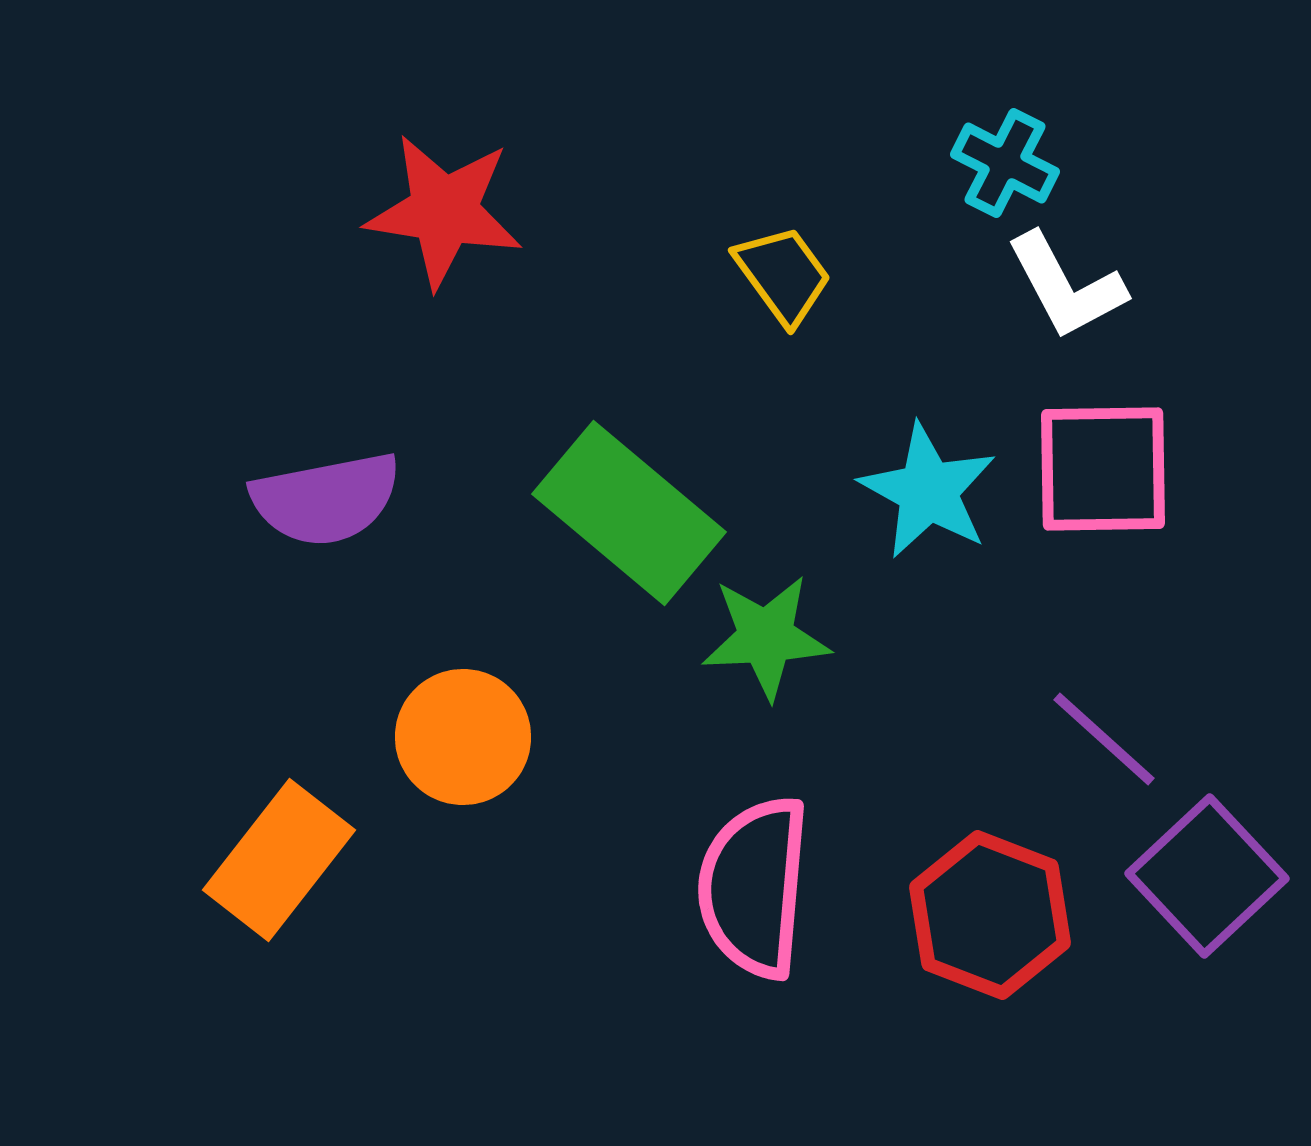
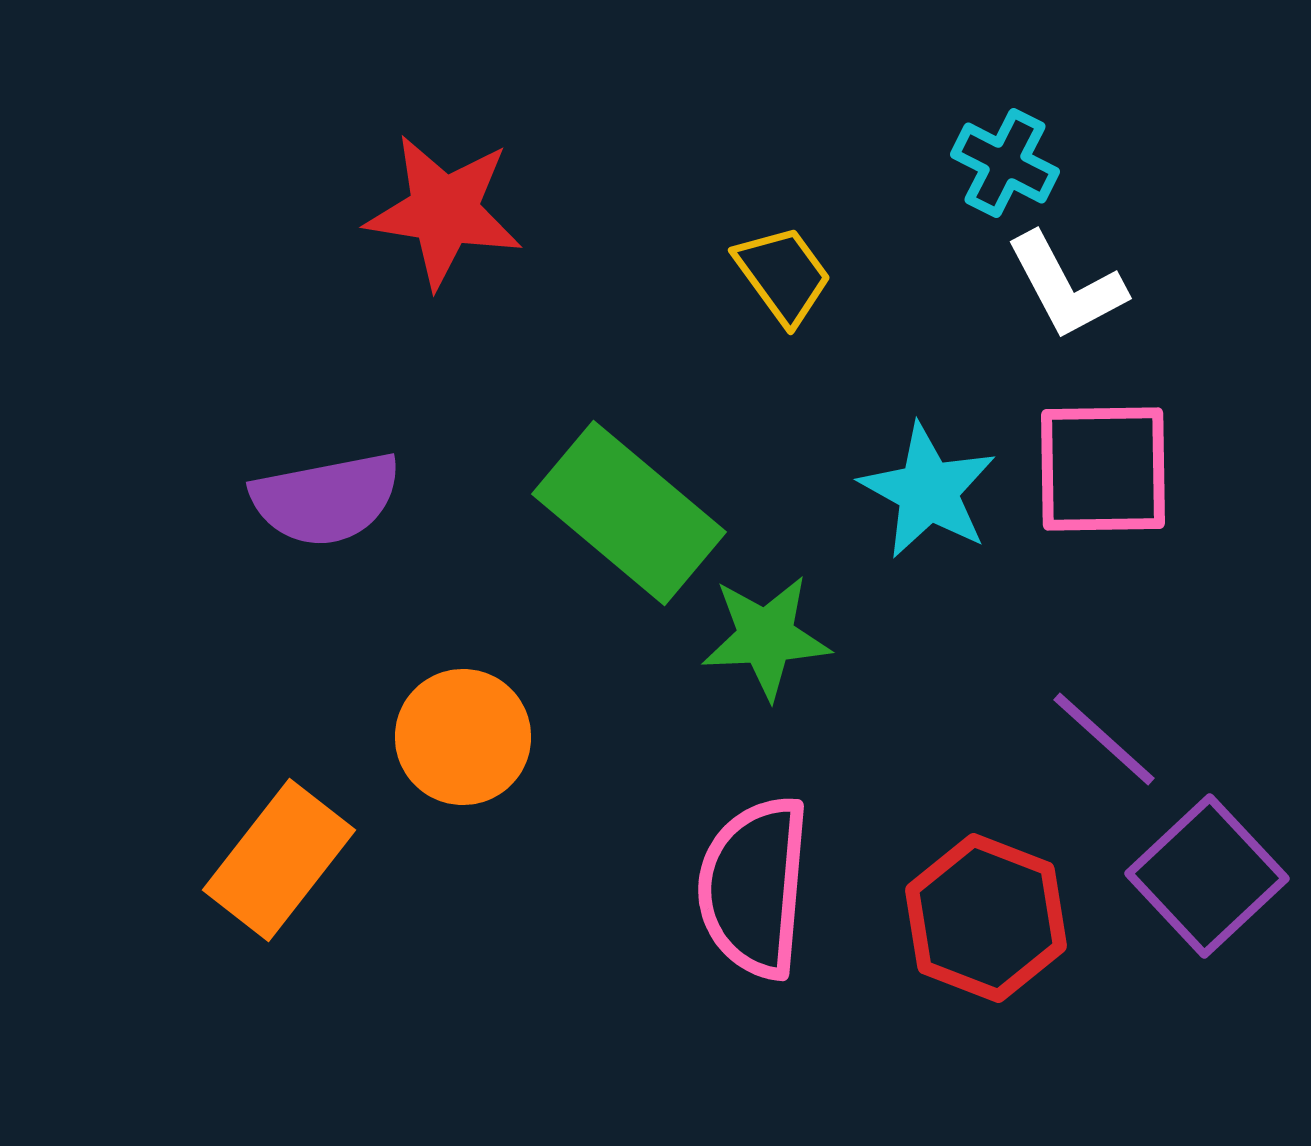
red hexagon: moved 4 px left, 3 px down
